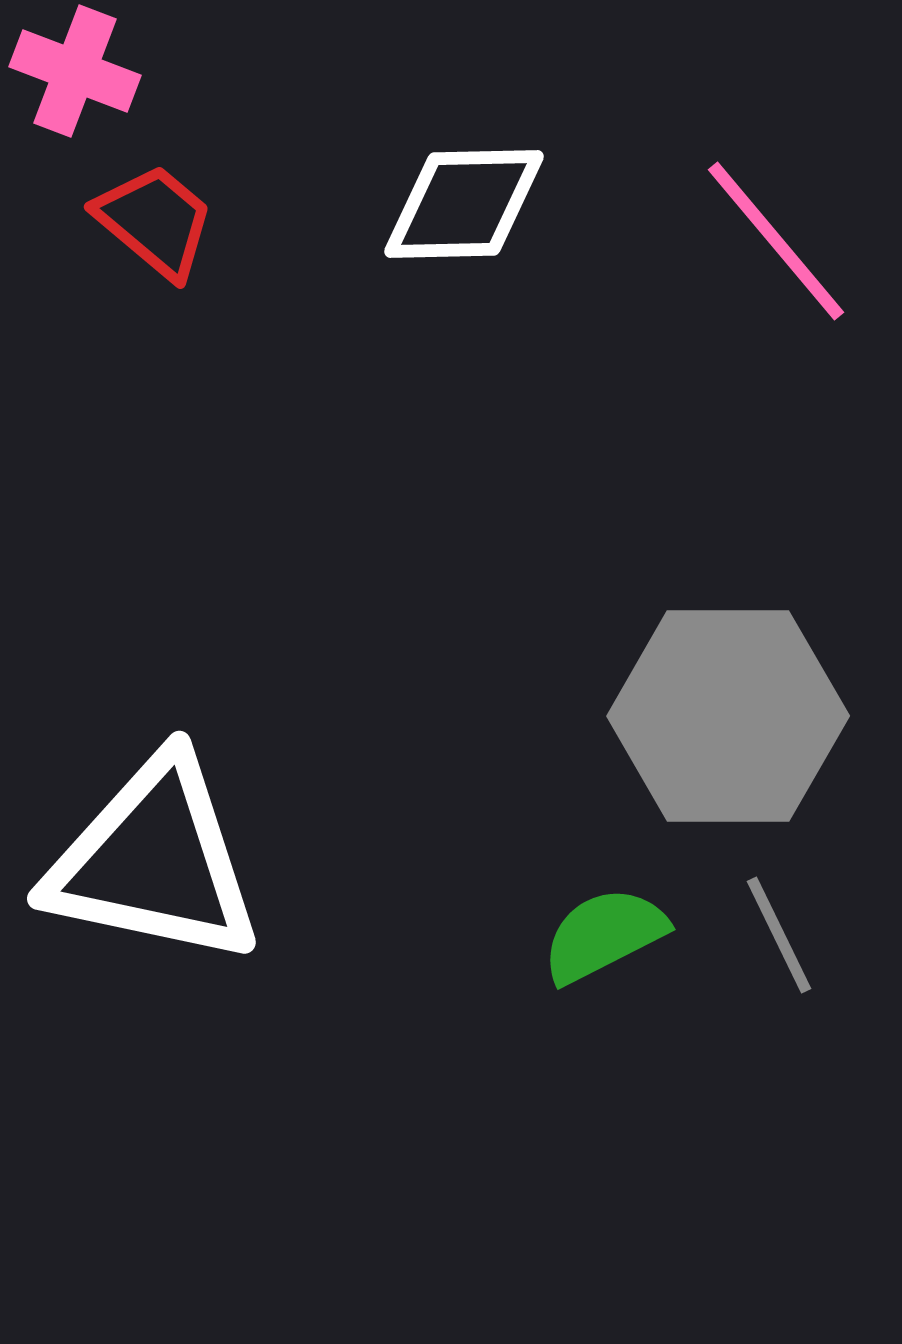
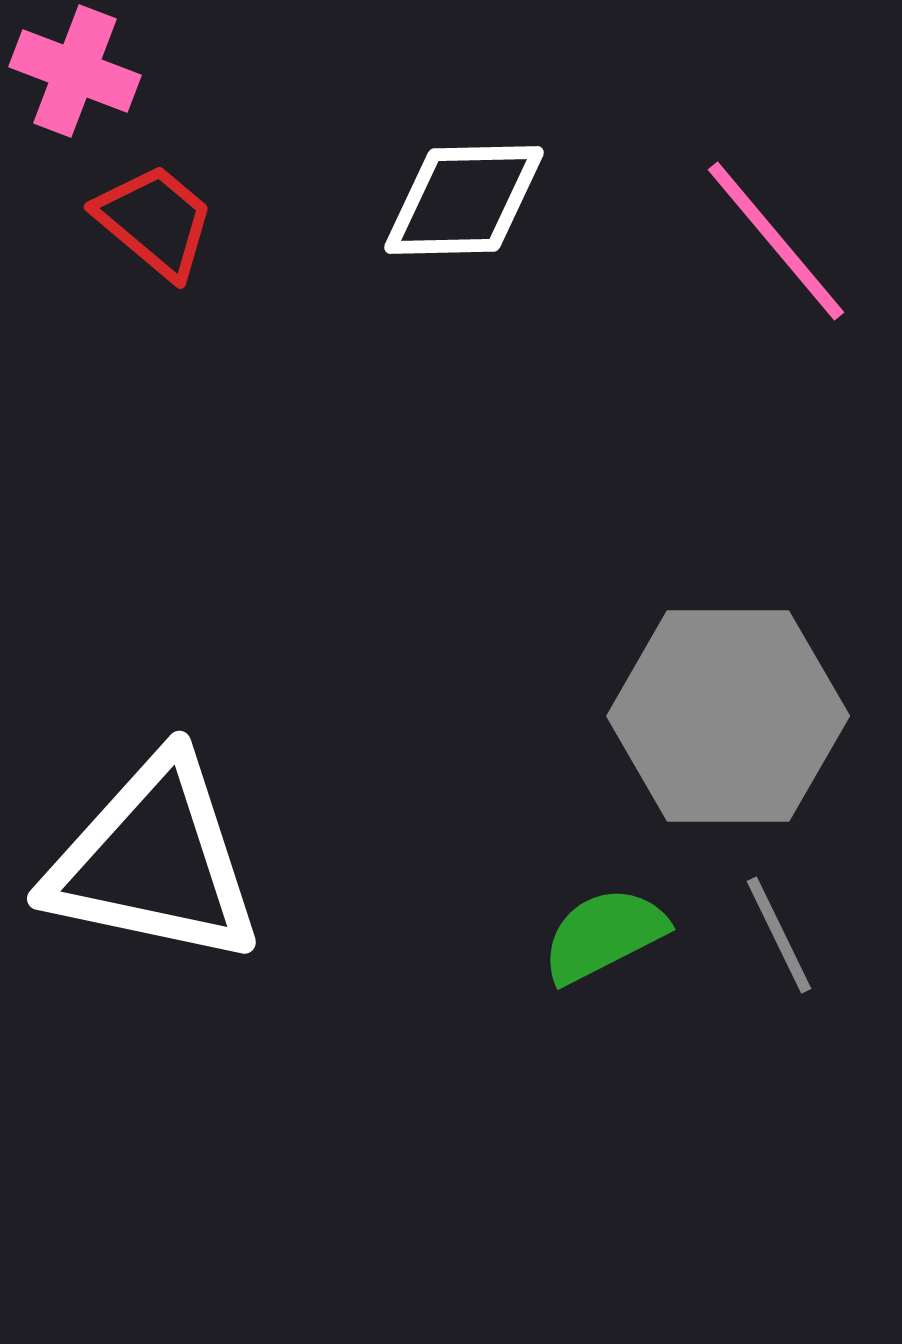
white diamond: moved 4 px up
